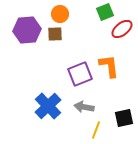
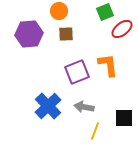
orange circle: moved 1 px left, 3 px up
purple hexagon: moved 2 px right, 4 px down
brown square: moved 11 px right
orange L-shape: moved 1 px left, 1 px up
purple square: moved 3 px left, 2 px up
black square: rotated 12 degrees clockwise
yellow line: moved 1 px left, 1 px down
